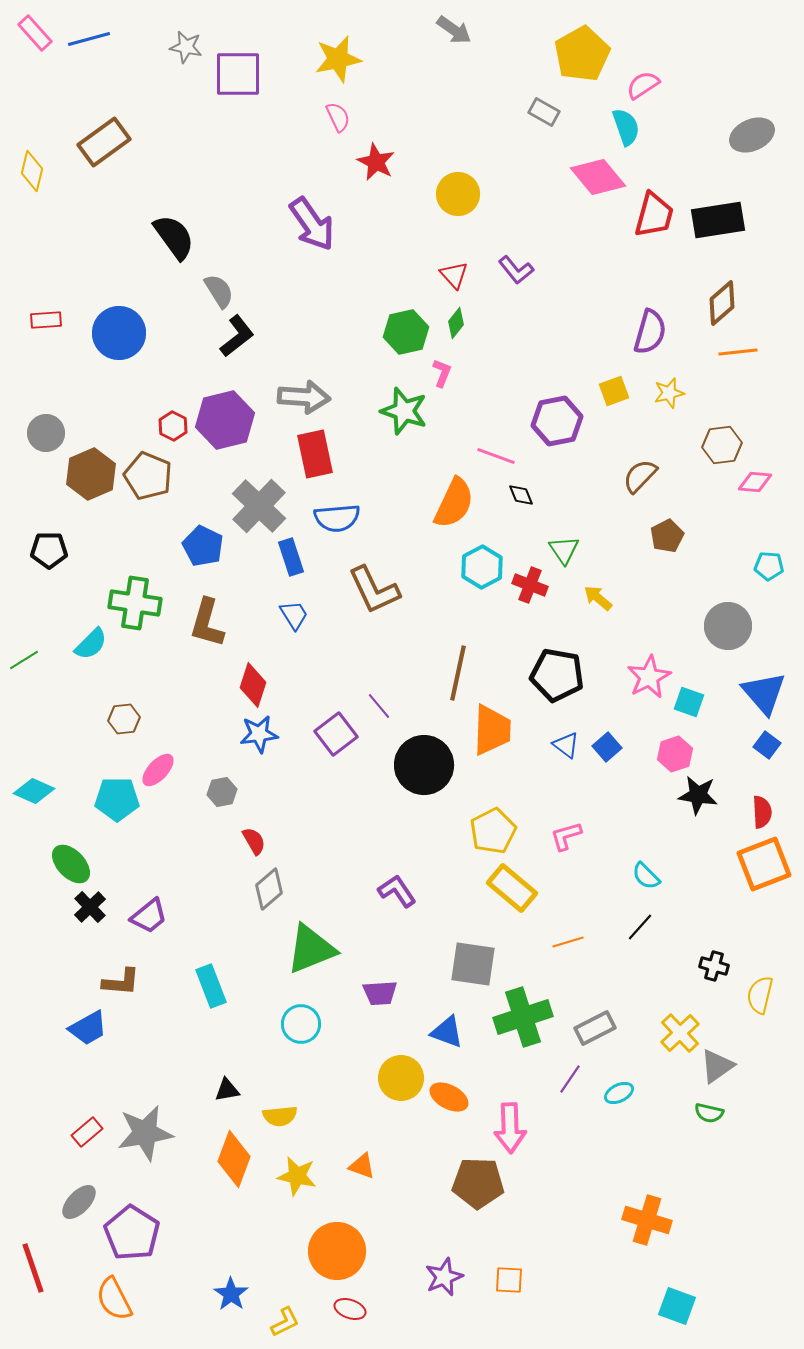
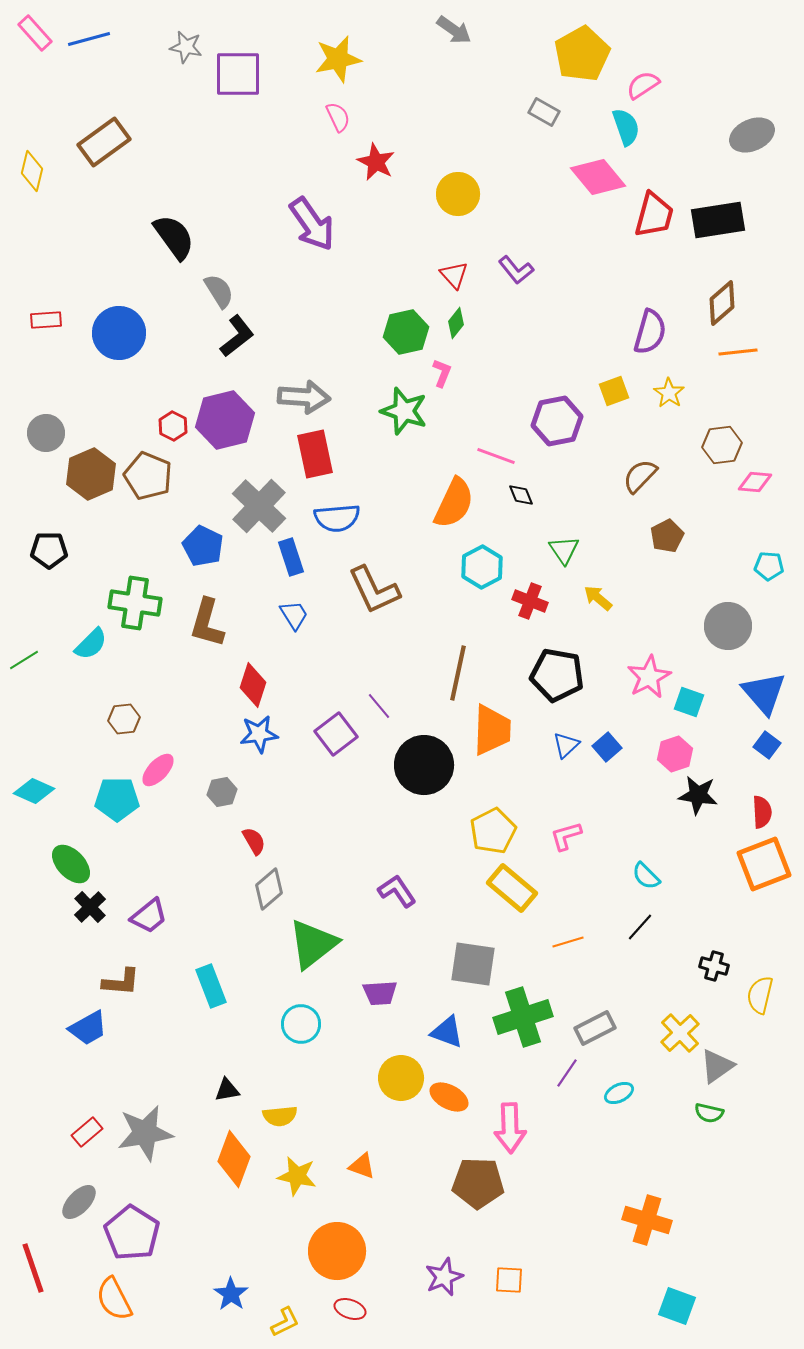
yellow star at (669, 393): rotated 24 degrees counterclockwise
red cross at (530, 585): moved 16 px down
blue triangle at (566, 745): rotated 40 degrees clockwise
green triangle at (311, 949): moved 2 px right, 5 px up; rotated 16 degrees counterclockwise
purple line at (570, 1079): moved 3 px left, 6 px up
